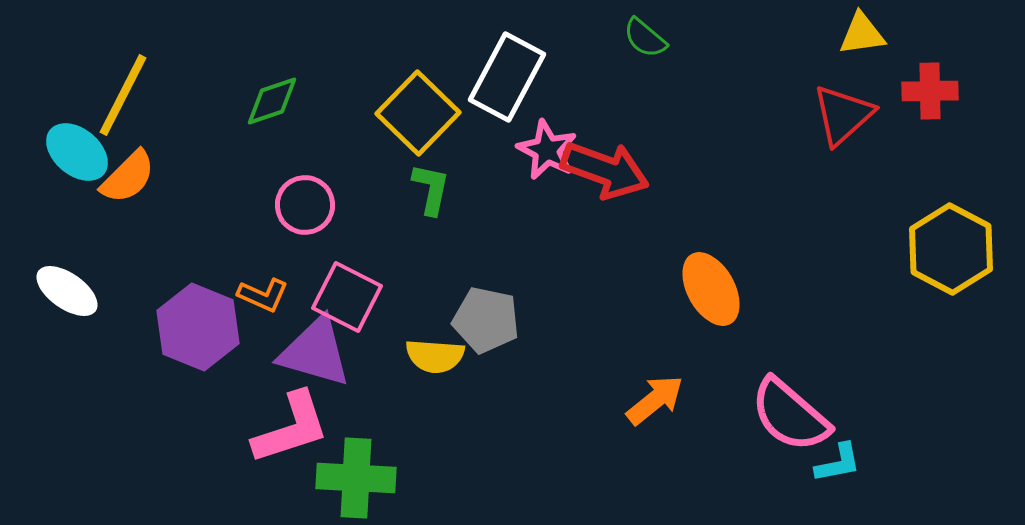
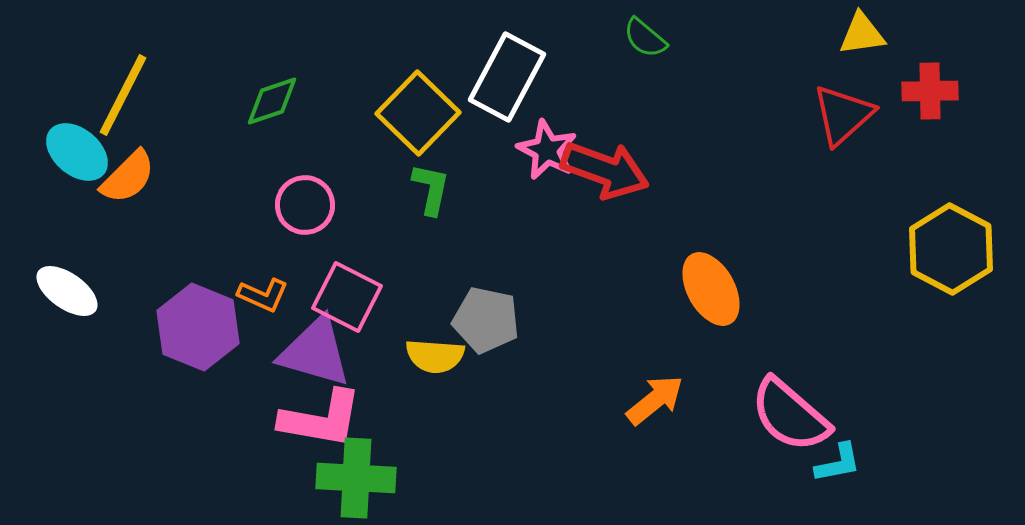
pink L-shape: moved 30 px right, 9 px up; rotated 28 degrees clockwise
